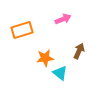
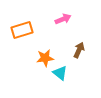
brown arrow: moved 1 px up
